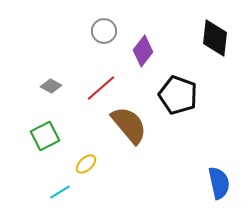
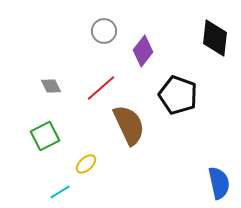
gray diamond: rotated 35 degrees clockwise
brown semicircle: rotated 15 degrees clockwise
